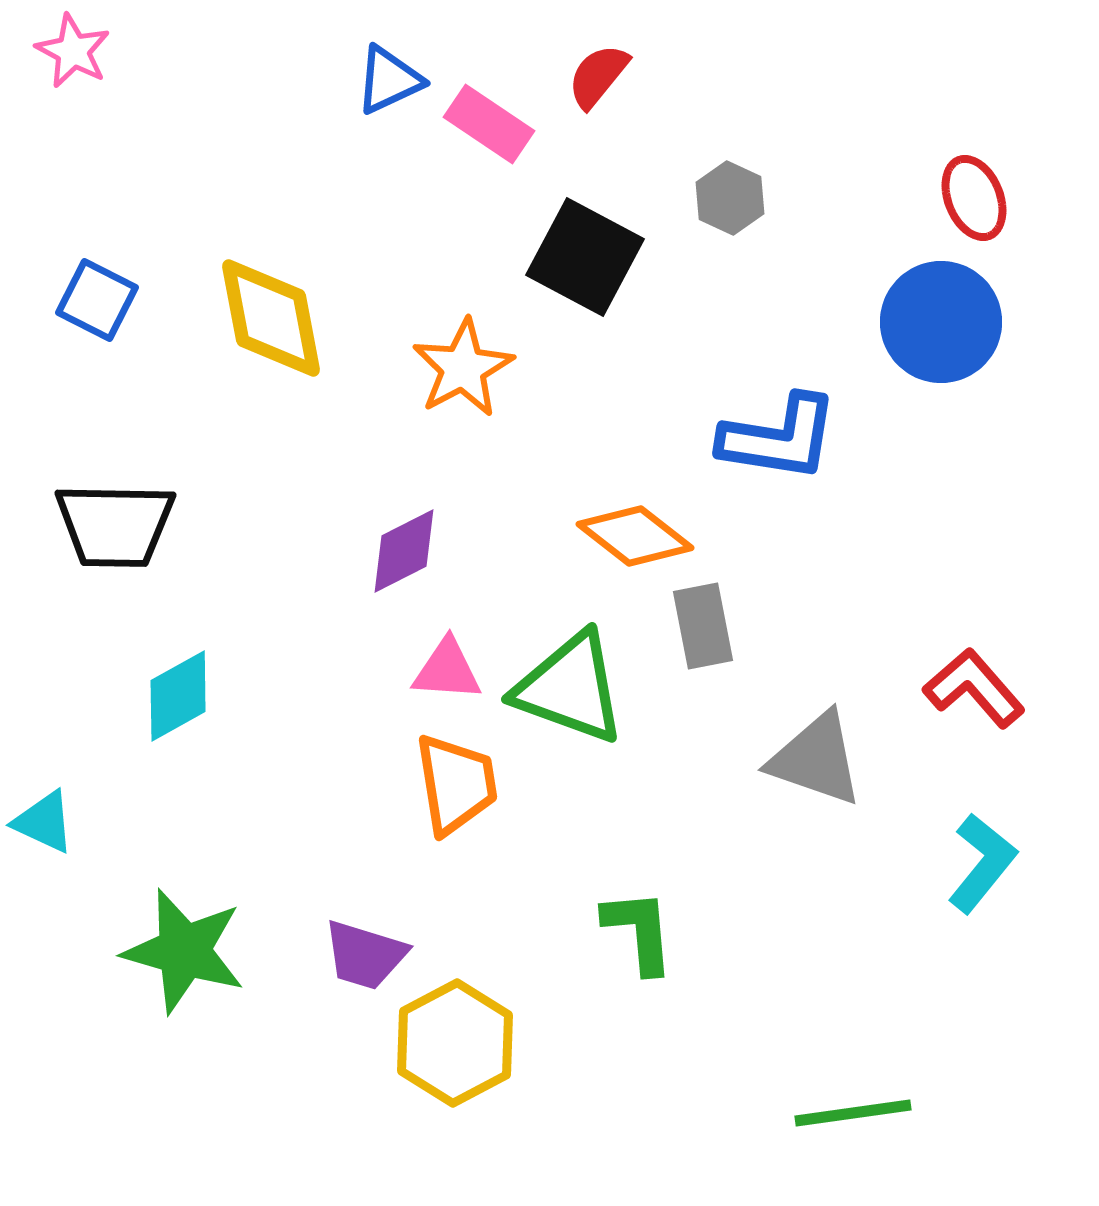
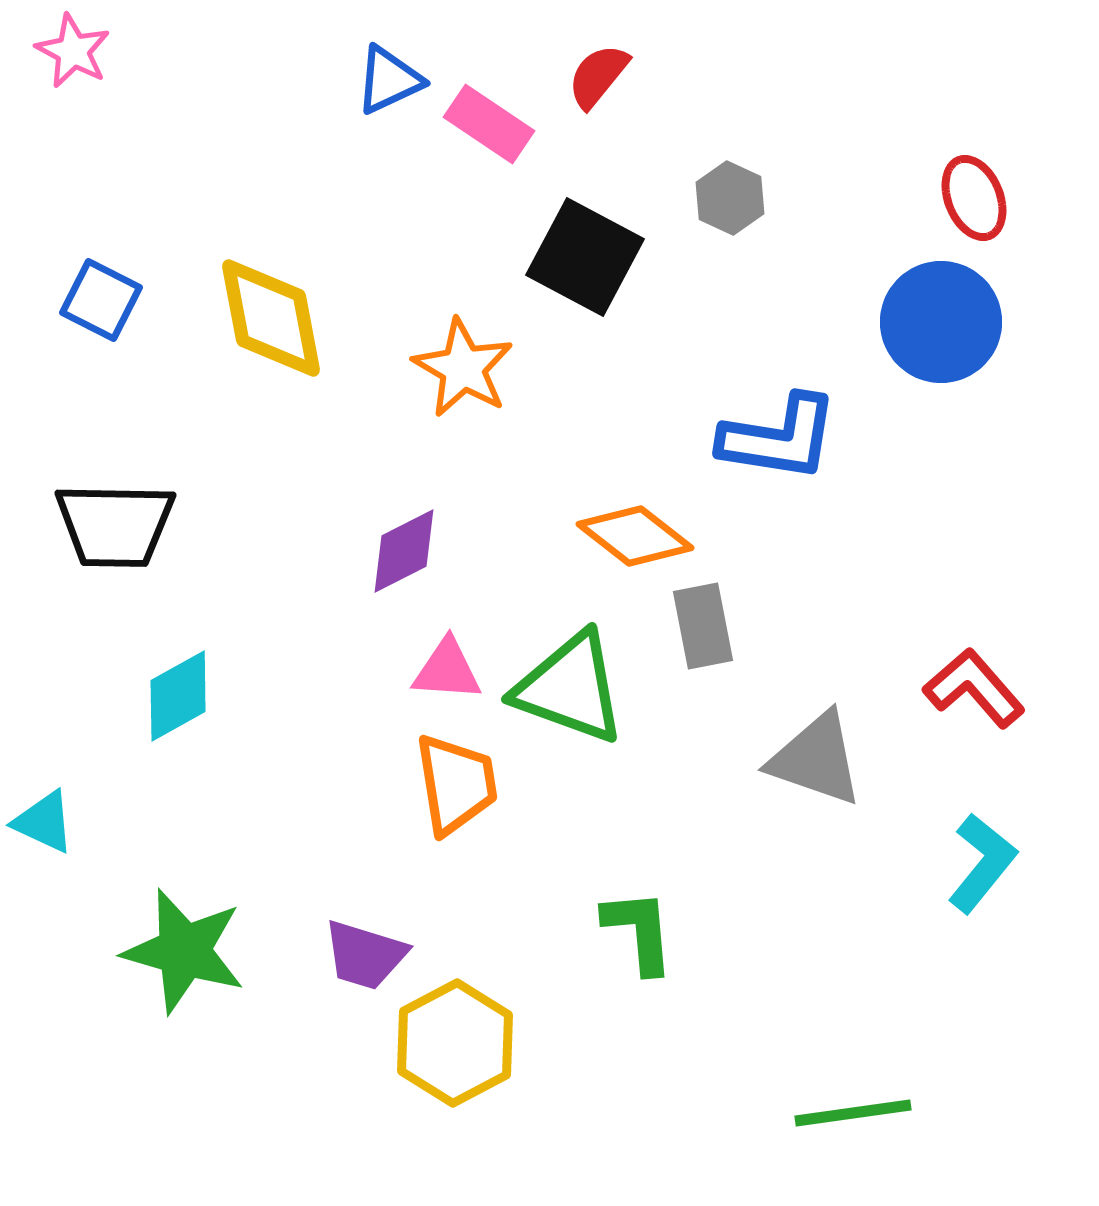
blue square: moved 4 px right
orange star: rotated 14 degrees counterclockwise
